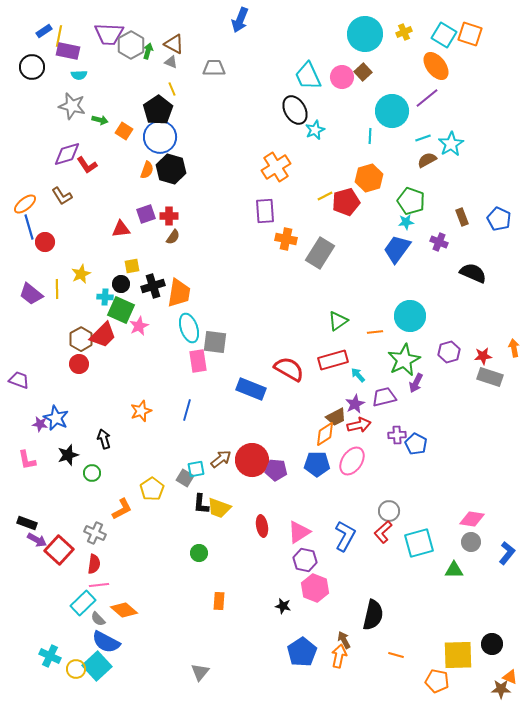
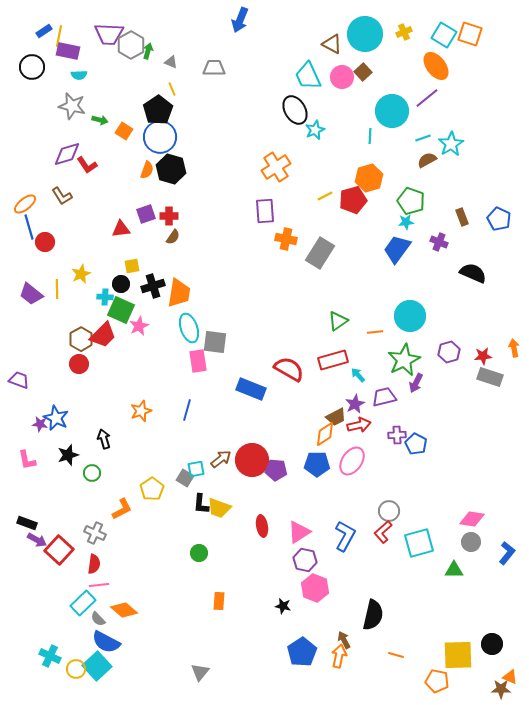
brown triangle at (174, 44): moved 158 px right
red pentagon at (346, 202): moved 7 px right, 2 px up
